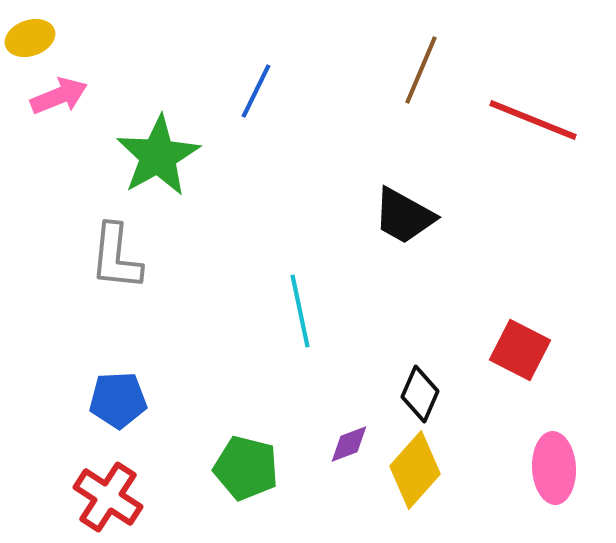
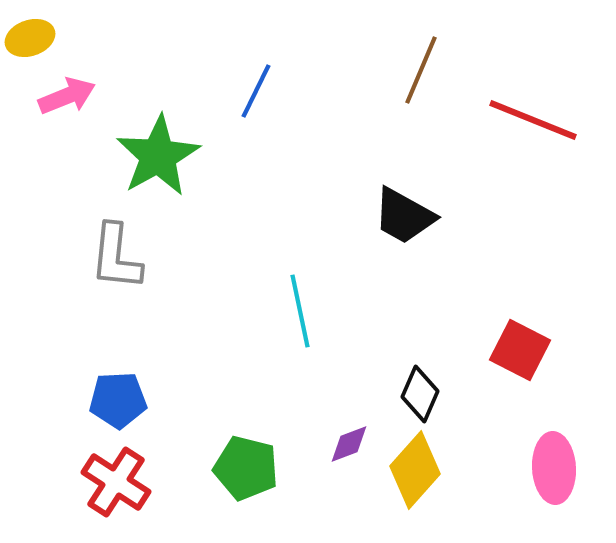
pink arrow: moved 8 px right
red cross: moved 8 px right, 15 px up
